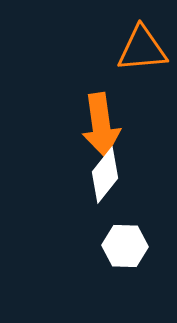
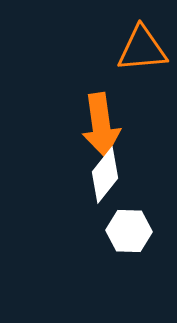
white hexagon: moved 4 px right, 15 px up
